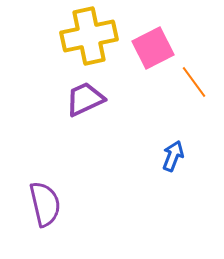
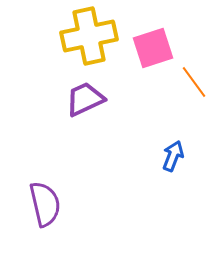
pink square: rotated 9 degrees clockwise
